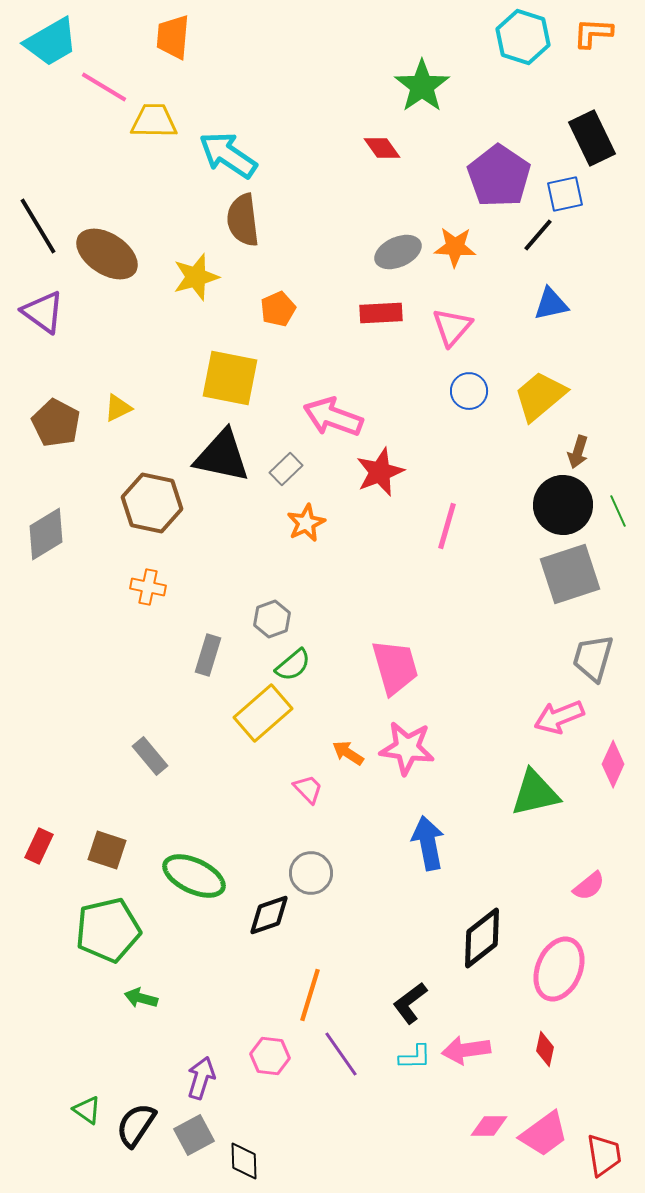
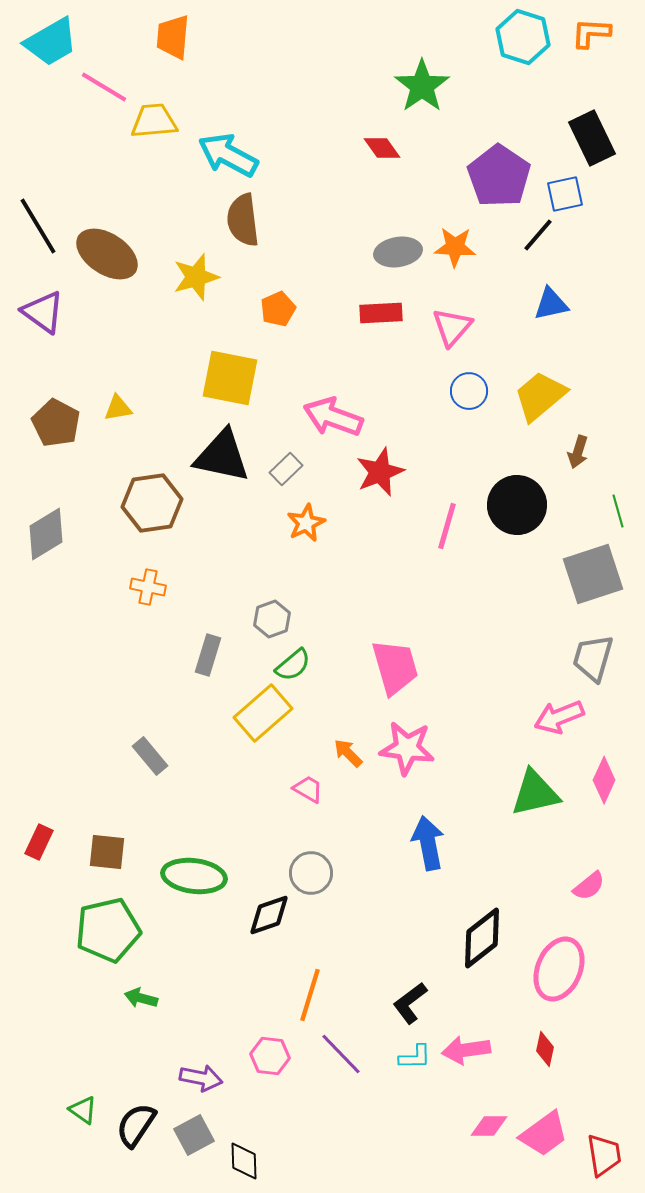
orange L-shape at (593, 33): moved 2 px left
yellow trapezoid at (154, 121): rotated 6 degrees counterclockwise
cyan arrow at (228, 155): rotated 6 degrees counterclockwise
gray ellipse at (398, 252): rotated 15 degrees clockwise
yellow triangle at (118, 408): rotated 16 degrees clockwise
brown hexagon at (152, 503): rotated 20 degrees counterclockwise
black circle at (563, 505): moved 46 px left
green line at (618, 511): rotated 8 degrees clockwise
gray square at (570, 574): moved 23 px right
orange arrow at (348, 753): rotated 12 degrees clockwise
pink diamond at (613, 764): moved 9 px left, 16 px down
pink trapezoid at (308, 789): rotated 16 degrees counterclockwise
red rectangle at (39, 846): moved 4 px up
brown square at (107, 850): moved 2 px down; rotated 12 degrees counterclockwise
green ellipse at (194, 876): rotated 18 degrees counterclockwise
purple line at (341, 1054): rotated 9 degrees counterclockwise
purple arrow at (201, 1078): rotated 84 degrees clockwise
green triangle at (87, 1110): moved 4 px left
